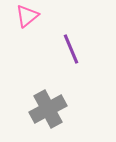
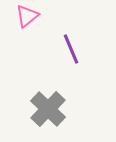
gray cross: rotated 18 degrees counterclockwise
